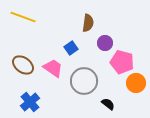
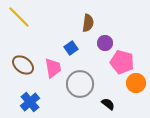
yellow line: moved 4 px left; rotated 25 degrees clockwise
pink trapezoid: rotated 45 degrees clockwise
gray circle: moved 4 px left, 3 px down
